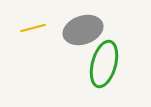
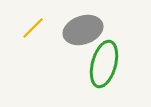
yellow line: rotated 30 degrees counterclockwise
